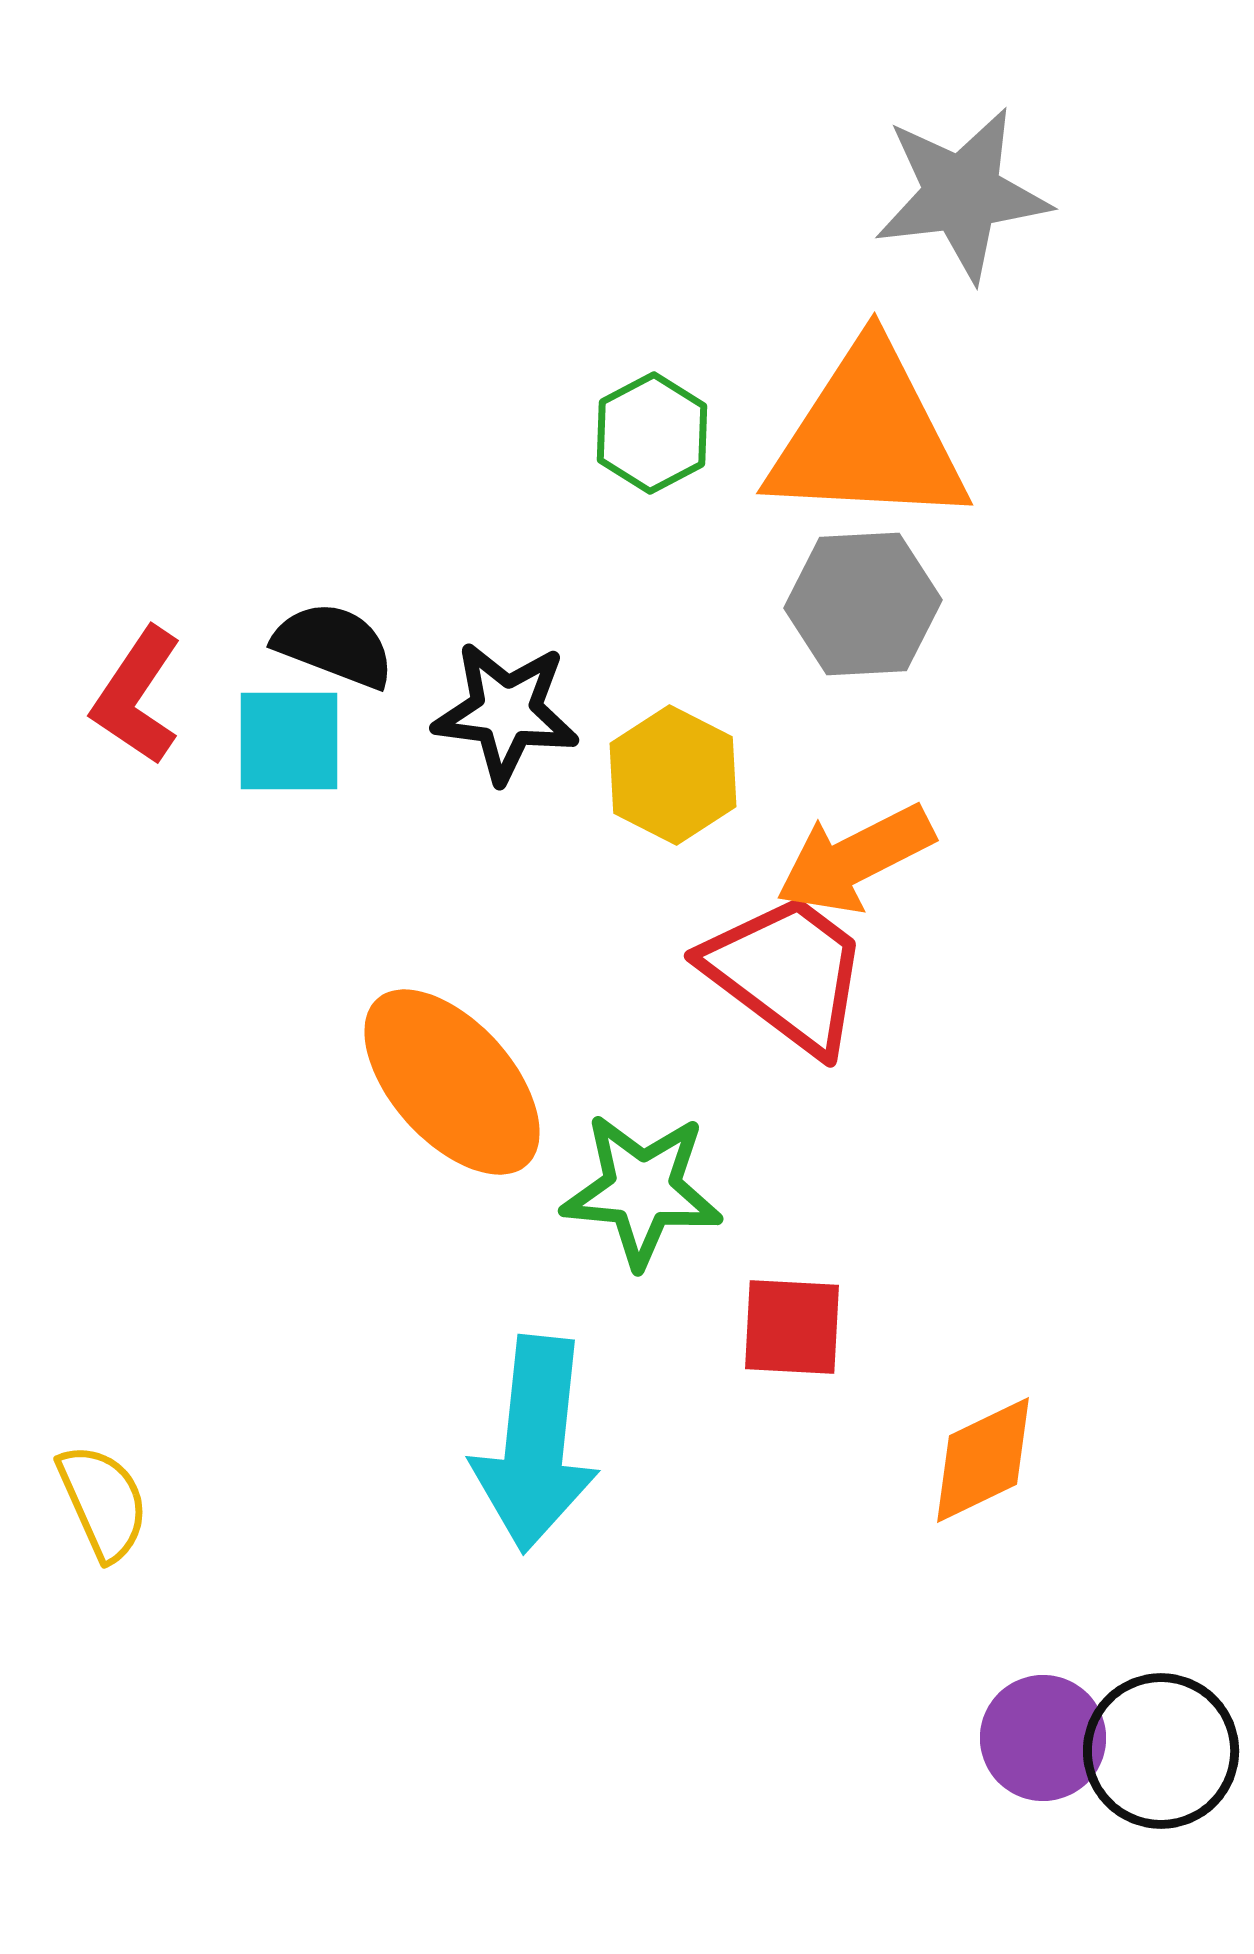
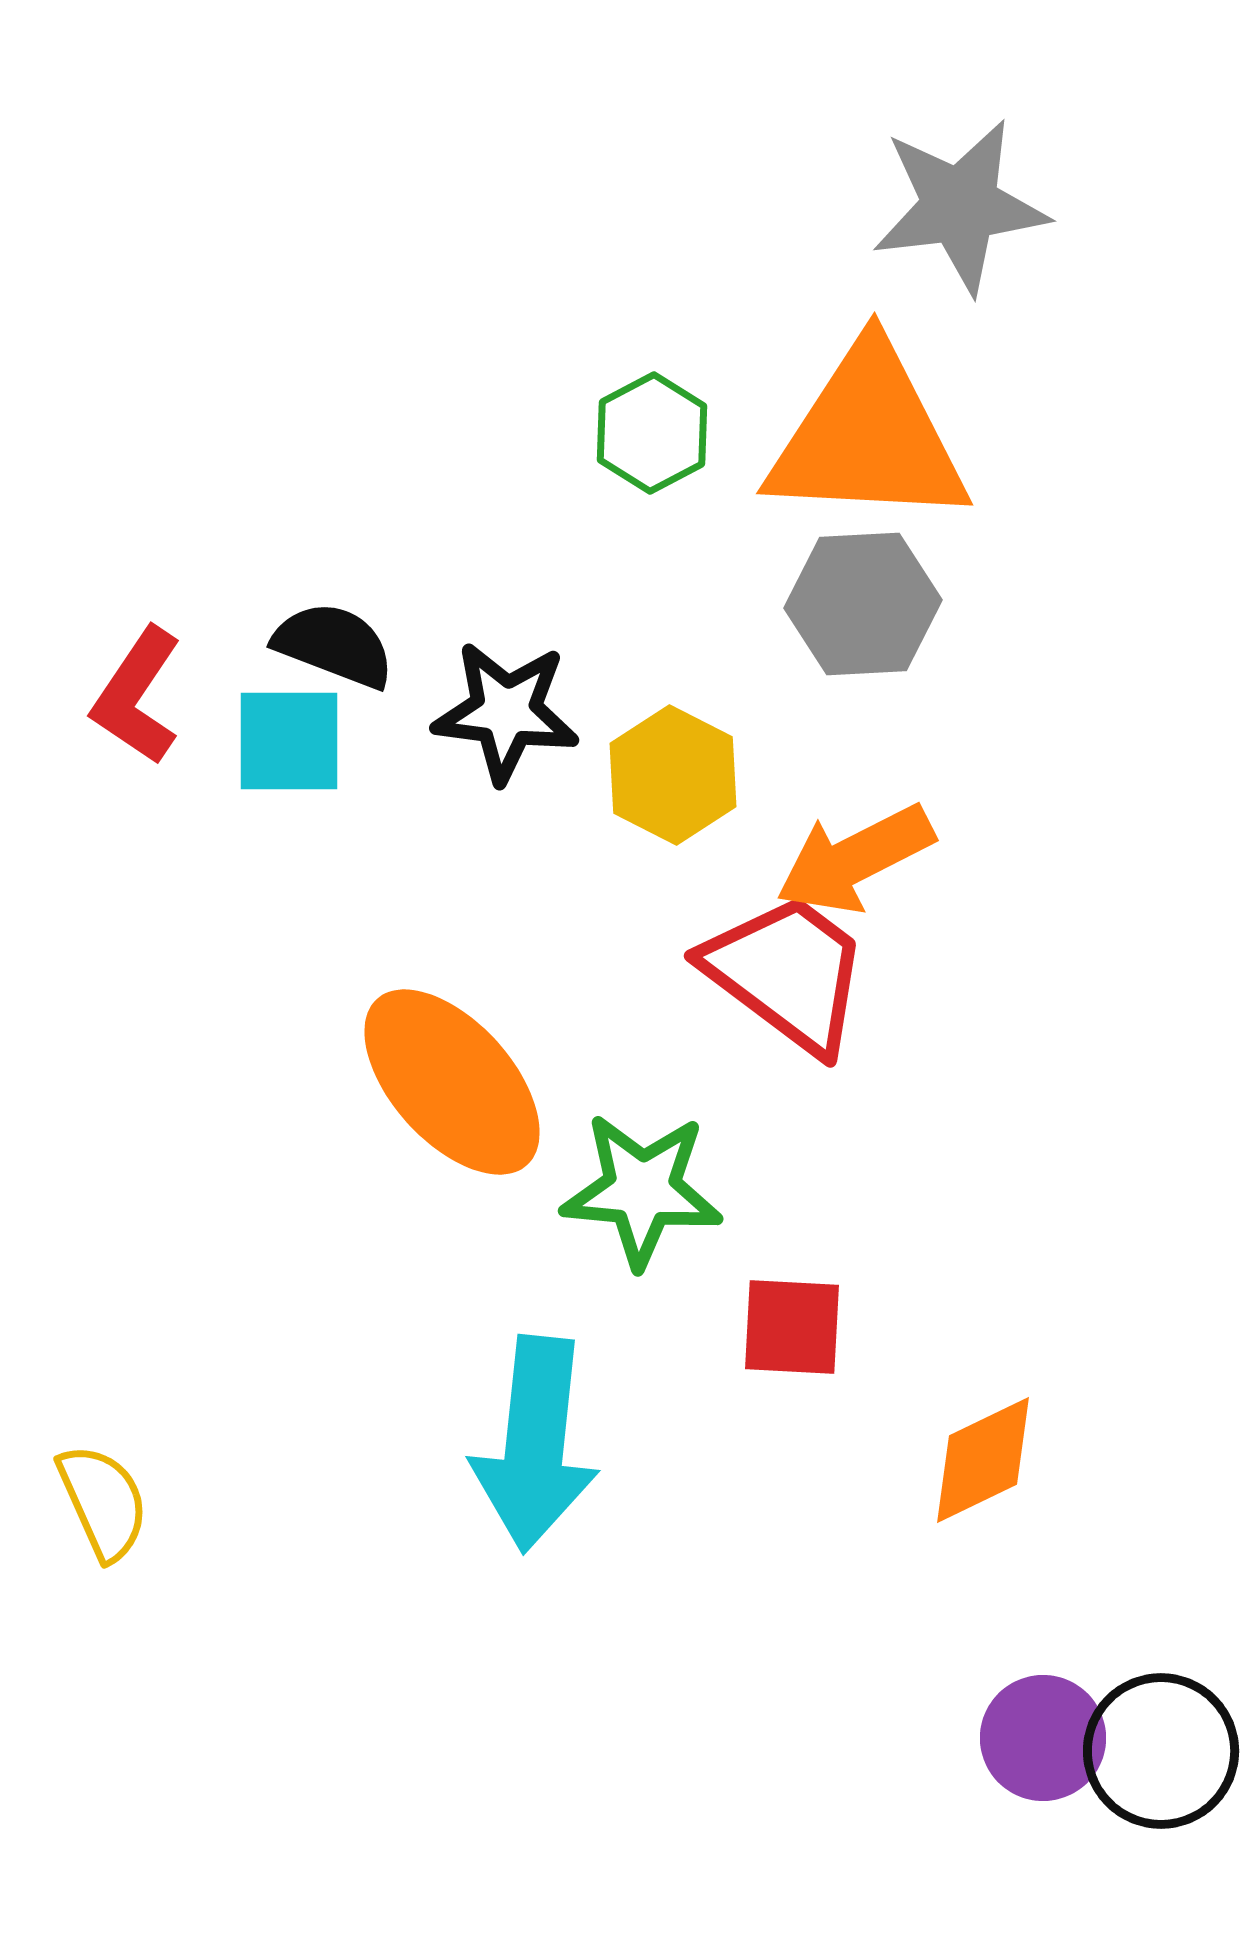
gray star: moved 2 px left, 12 px down
